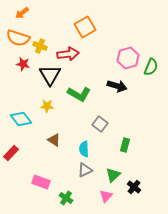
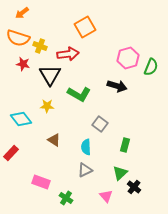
cyan semicircle: moved 2 px right, 2 px up
green triangle: moved 7 px right, 2 px up
pink triangle: rotated 24 degrees counterclockwise
